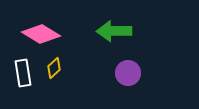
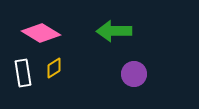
pink diamond: moved 1 px up
yellow diamond: rotated 10 degrees clockwise
purple circle: moved 6 px right, 1 px down
